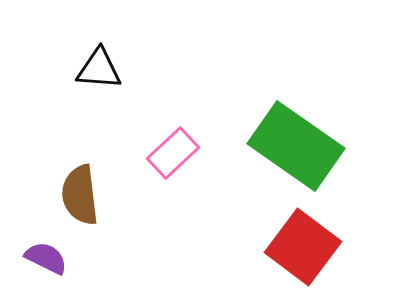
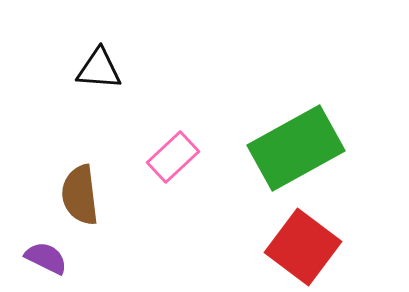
green rectangle: moved 2 px down; rotated 64 degrees counterclockwise
pink rectangle: moved 4 px down
